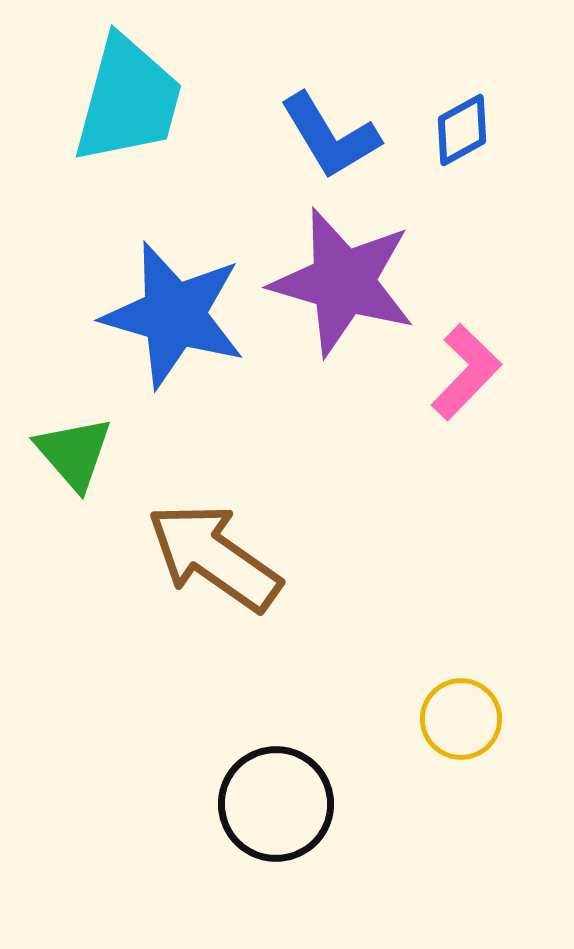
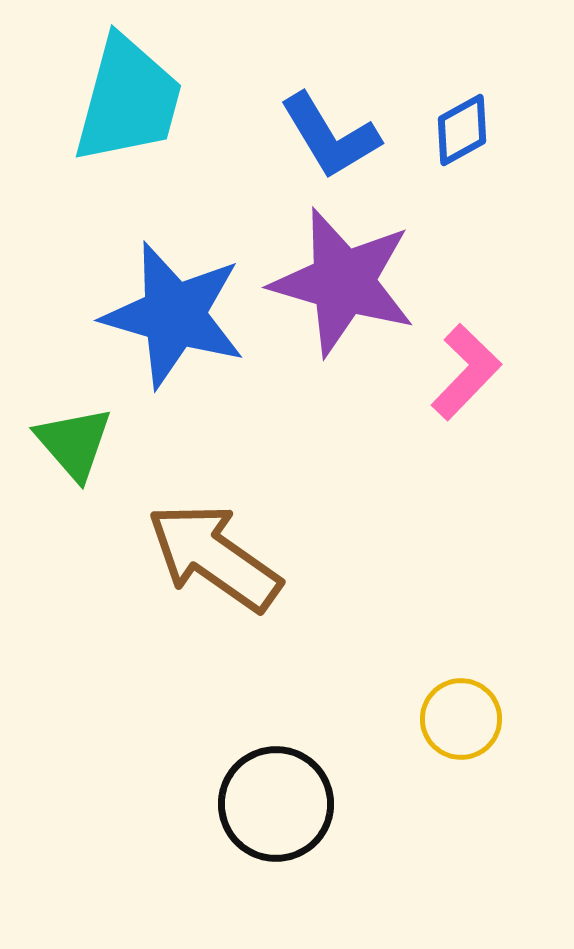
green triangle: moved 10 px up
